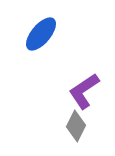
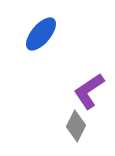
purple L-shape: moved 5 px right
